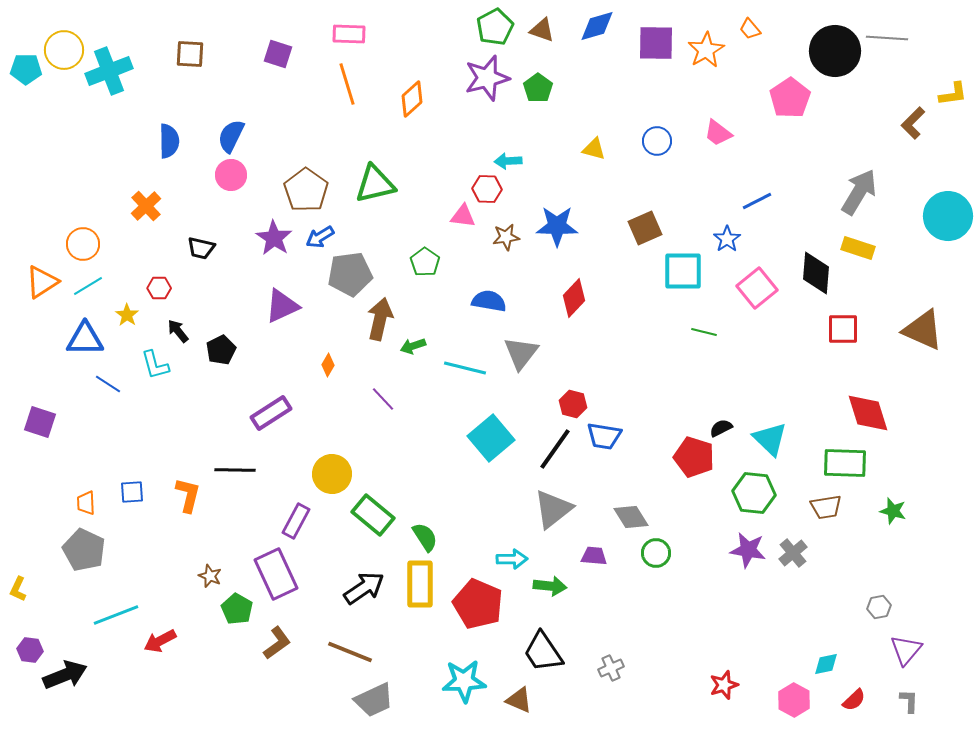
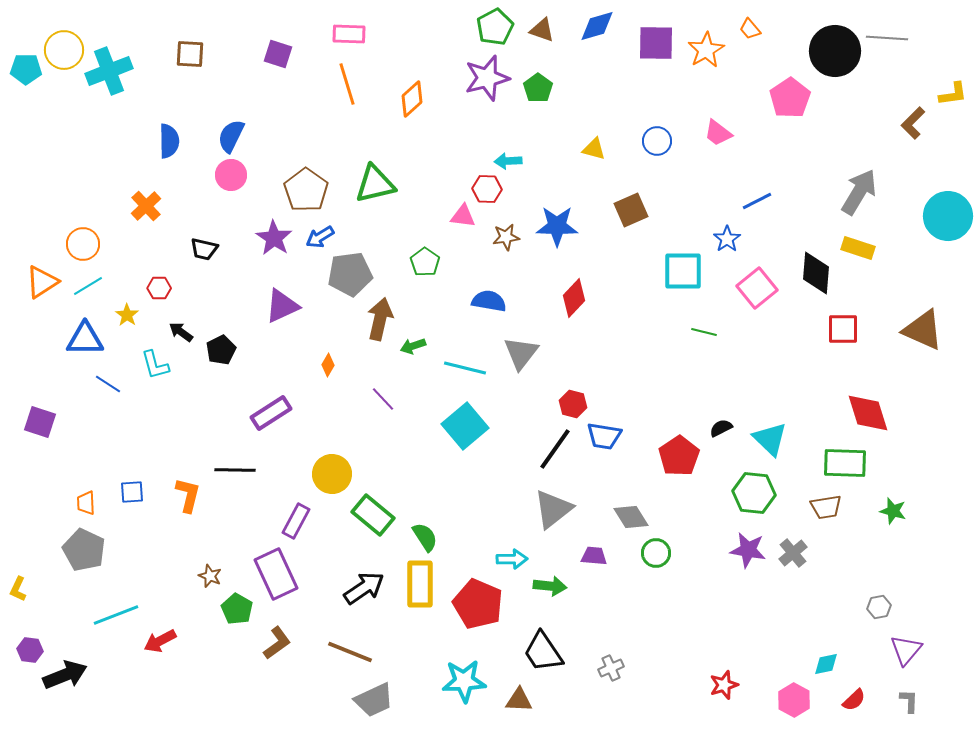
brown square at (645, 228): moved 14 px left, 18 px up
black trapezoid at (201, 248): moved 3 px right, 1 px down
black arrow at (178, 331): moved 3 px right, 1 px down; rotated 15 degrees counterclockwise
cyan square at (491, 438): moved 26 px left, 12 px up
red pentagon at (694, 457): moved 15 px left, 1 px up; rotated 21 degrees clockwise
brown triangle at (519, 700): rotated 20 degrees counterclockwise
